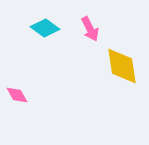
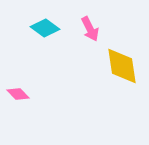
pink diamond: moved 1 px right, 1 px up; rotated 15 degrees counterclockwise
